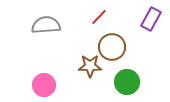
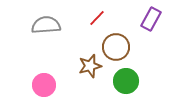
red line: moved 2 px left, 1 px down
brown circle: moved 4 px right
brown star: rotated 15 degrees counterclockwise
green circle: moved 1 px left, 1 px up
